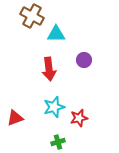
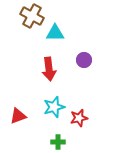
cyan triangle: moved 1 px left, 1 px up
red triangle: moved 3 px right, 2 px up
green cross: rotated 16 degrees clockwise
